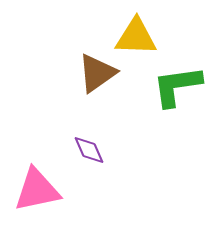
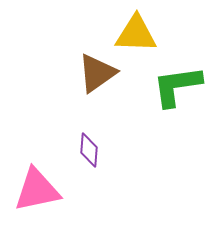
yellow triangle: moved 3 px up
purple diamond: rotated 28 degrees clockwise
